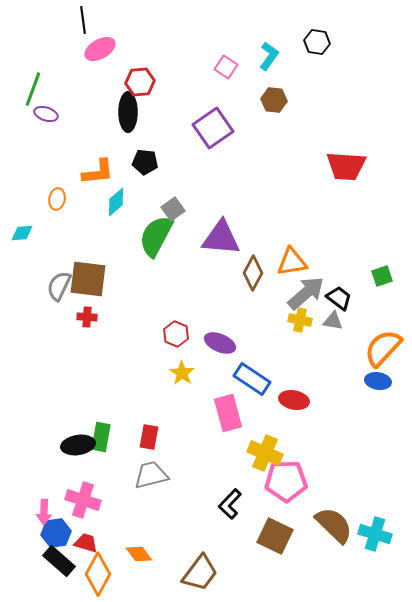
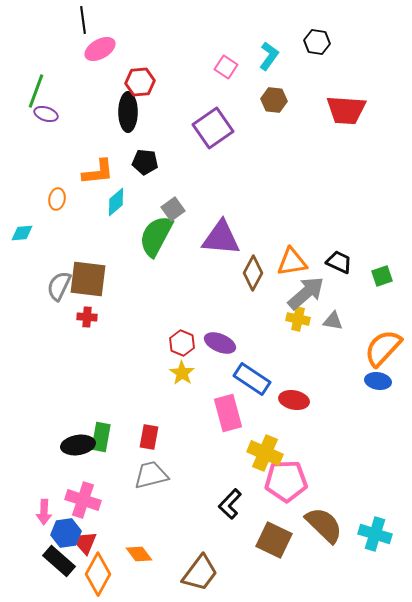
green line at (33, 89): moved 3 px right, 2 px down
red trapezoid at (346, 166): moved 56 px up
black trapezoid at (339, 298): moved 36 px up; rotated 12 degrees counterclockwise
yellow cross at (300, 320): moved 2 px left, 1 px up
red hexagon at (176, 334): moved 6 px right, 9 px down
brown semicircle at (334, 525): moved 10 px left
blue hexagon at (56, 533): moved 10 px right
brown square at (275, 536): moved 1 px left, 4 px down
red trapezoid at (86, 543): rotated 85 degrees counterclockwise
